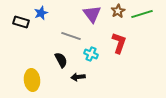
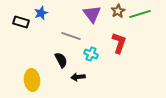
green line: moved 2 px left
